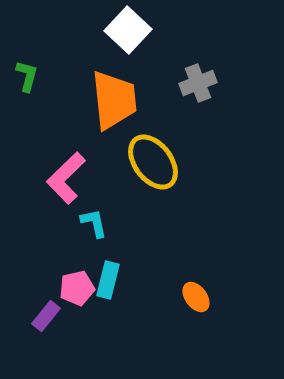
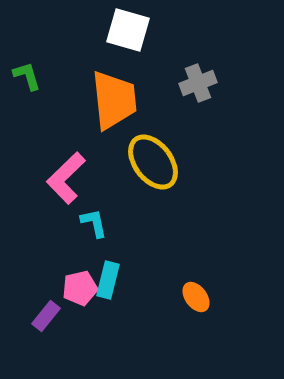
white square: rotated 27 degrees counterclockwise
green L-shape: rotated 32 degrees counterclockwise
pink pentagon: moved 3 px right
